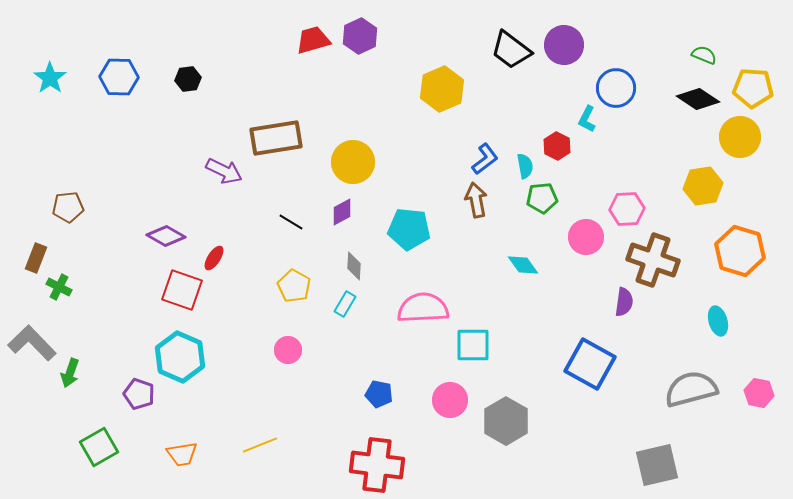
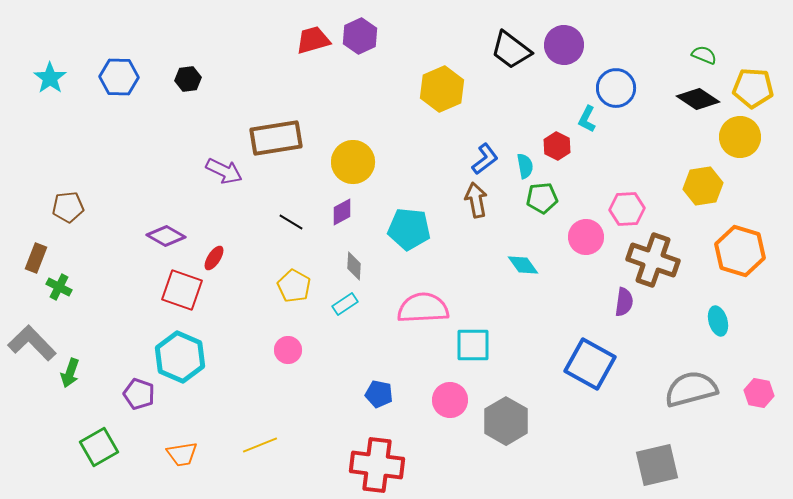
cyan rectangle at (345, 304): rotated 25 degrees clockwise
